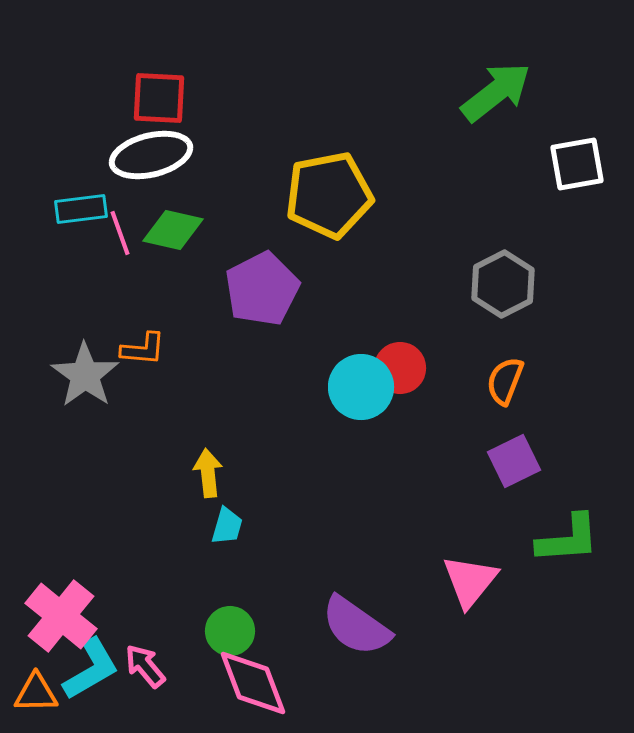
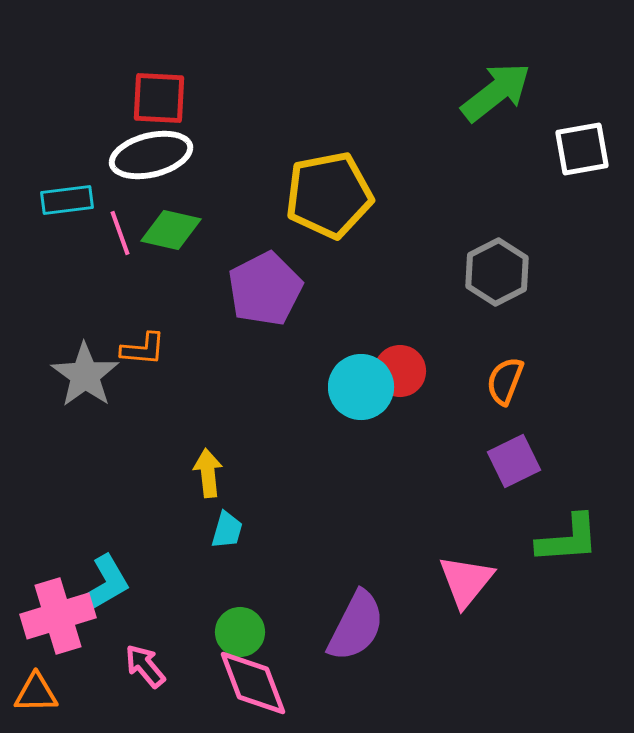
white square: moved 5 px right, 15 px up
cyan rectangle: moved 14 px left, 9 px up
green diamond: moved 2 px left
gray hexagon: moved 6 px left, 12 px up
purple pentagon: moved 3 px right
red circle: moved 3 px down
cyan trapezoid: moved 4 px down
pink triangle: moved 4 px left
pink cross: moved 3 px left; rotated 34 degrees clockwise
purple semicircle: rotated 98 degrees counterclockwise
green circle: moved 10 px right, 1 px down
cyan L-shape: moved 12 px right, 83 px up
